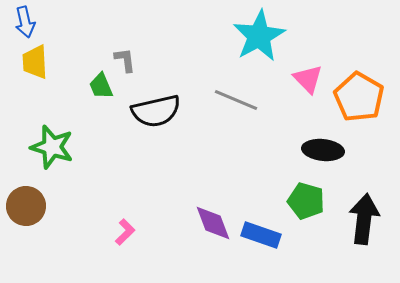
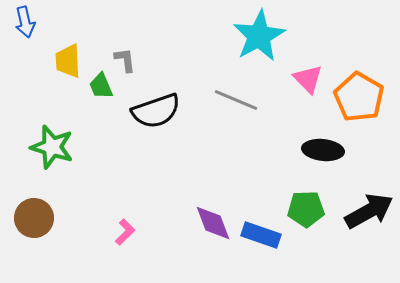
yellow trapezoid: moved 33 px right, 1 px up
black semicircle: rotated 6 degrees counterclockwise
green pentagon: moved 8 px down; rotated 18 degrees counterclockwise
brown circle: moved 8 px right, 12 px down
black arrow: moved 5 px right, 8 px up; rotated 54 degrees clockwise
